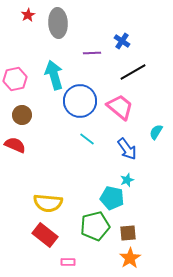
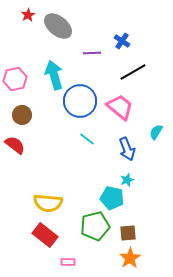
gray ellipse: moved 3 px down; rotated 48 degrees counterclockwise
red semicircle: rotated 15 degrees clockwise
blue arrow: rotated 15 degrees clockwise
